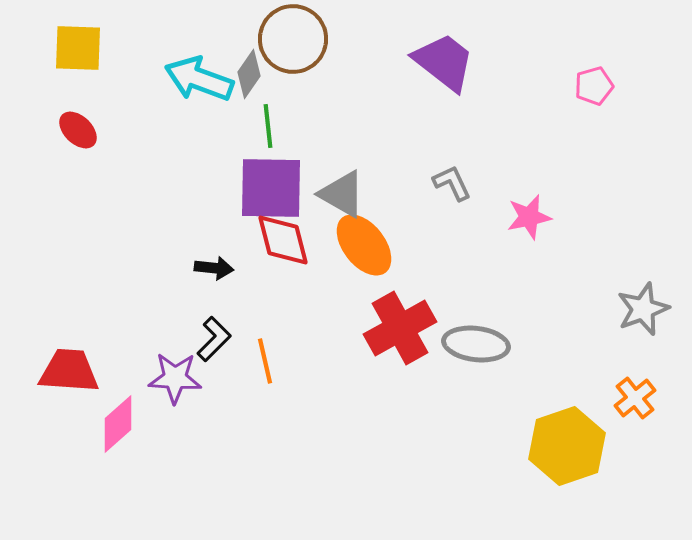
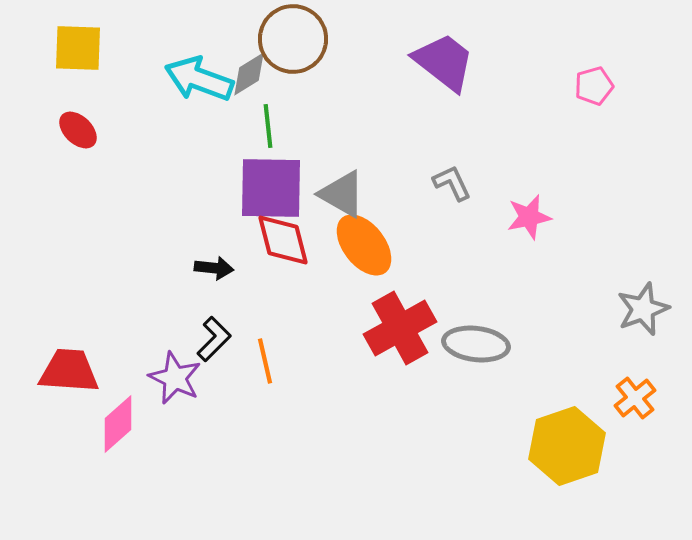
gray diamond: rotated 24 degrees clockwise
purple star: rotated 22 degrees clockwise
